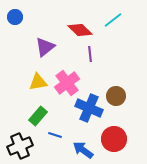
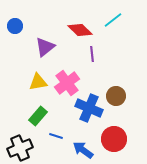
blue circle: moved 9 px down
purple line: moved 2 px right
blue line: moved 1 px right, 1 px down
black cross: moved 2 px down
